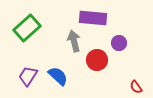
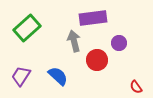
purple rectangle: rotated 12 degrees counterclockwise
purple trapezoid: moved 7 px left
